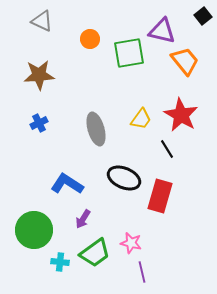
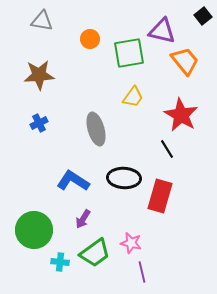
gray triangle: rotated 15 degrees counterclockwise
yellow trapezoid: moved 8 px left, 22 px up
black ellipse: rotated 20 degrees counterclockwise
blue L-shape: moved 6 px right, 3 px up
